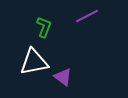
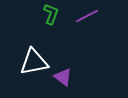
green L-shape: moved 7 px right, 13 px up
